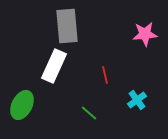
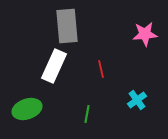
red line: moved 4 px left, 6 px up
green ellipse: moved 5 px right, 4 px down; rotated 44 degrees clockwise
green line: moved 2 px left, 1 px down; rotated 60 degrees clockwise
